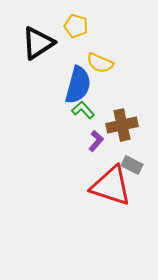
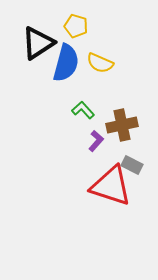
blue semicircle: moved 12 px left, 22 px up
